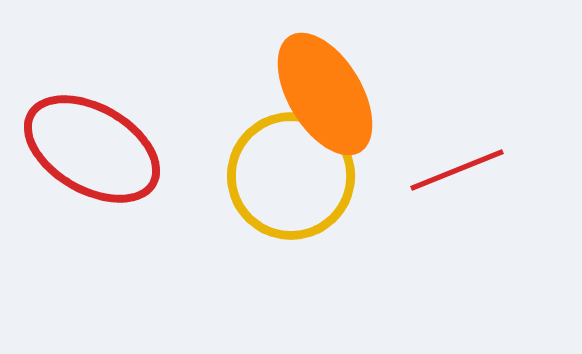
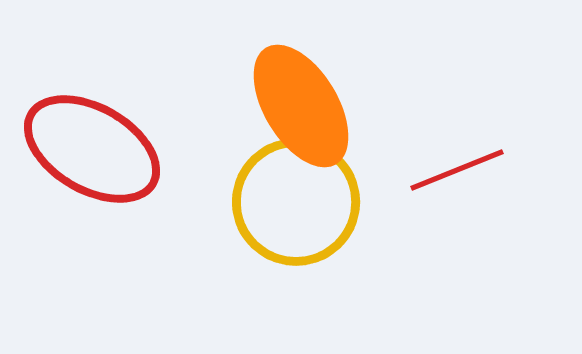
orange ellipse: moved 24 px left, 12 px down
yellow circle: moved 5 px right, 26 px down
